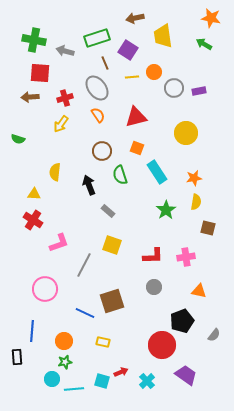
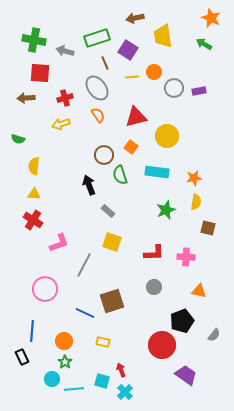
orange star at (211, 18): rotated 12 degrees clockwise
brown arrow at (30, 97): moved 4 px left, 1 px down
yellow arrow at (61, 124): rotated 36 degrees clockwise
yellow circle at (186, 133): moved 19 px left, 3 px down
orange square at (137, 148): moved 6 px left, 1 px up; rotated 16 degrees clockwise
brown circle at (102, 151): moved 2 px right, 4 px down
yellow semicircle at (55, 172): moved 21 px left, 6 px up
cyan rectangle at (157, 172): rotated 50 degrees counterclockwise
green star at (166, 210): rotated 12 degrees clockwise
yellow square at (112, 245): moved 3 px up
red L-shape at (153, 256): moved 1 px right, 3 px up
pink cross at (186, 257): rotated 12 degrees clockwise
black rectangle at (17, 357): moved 5 px right; rotated 21 degrees counterclockwise
green star at (65, 362): rotated 24 degrees counterclockwise
red arrow at (121, 372): moved 2 px up; rotated 88 degrees counterclockwise
cyan cross at (147, 381): moved 22 px left, 11 px down
